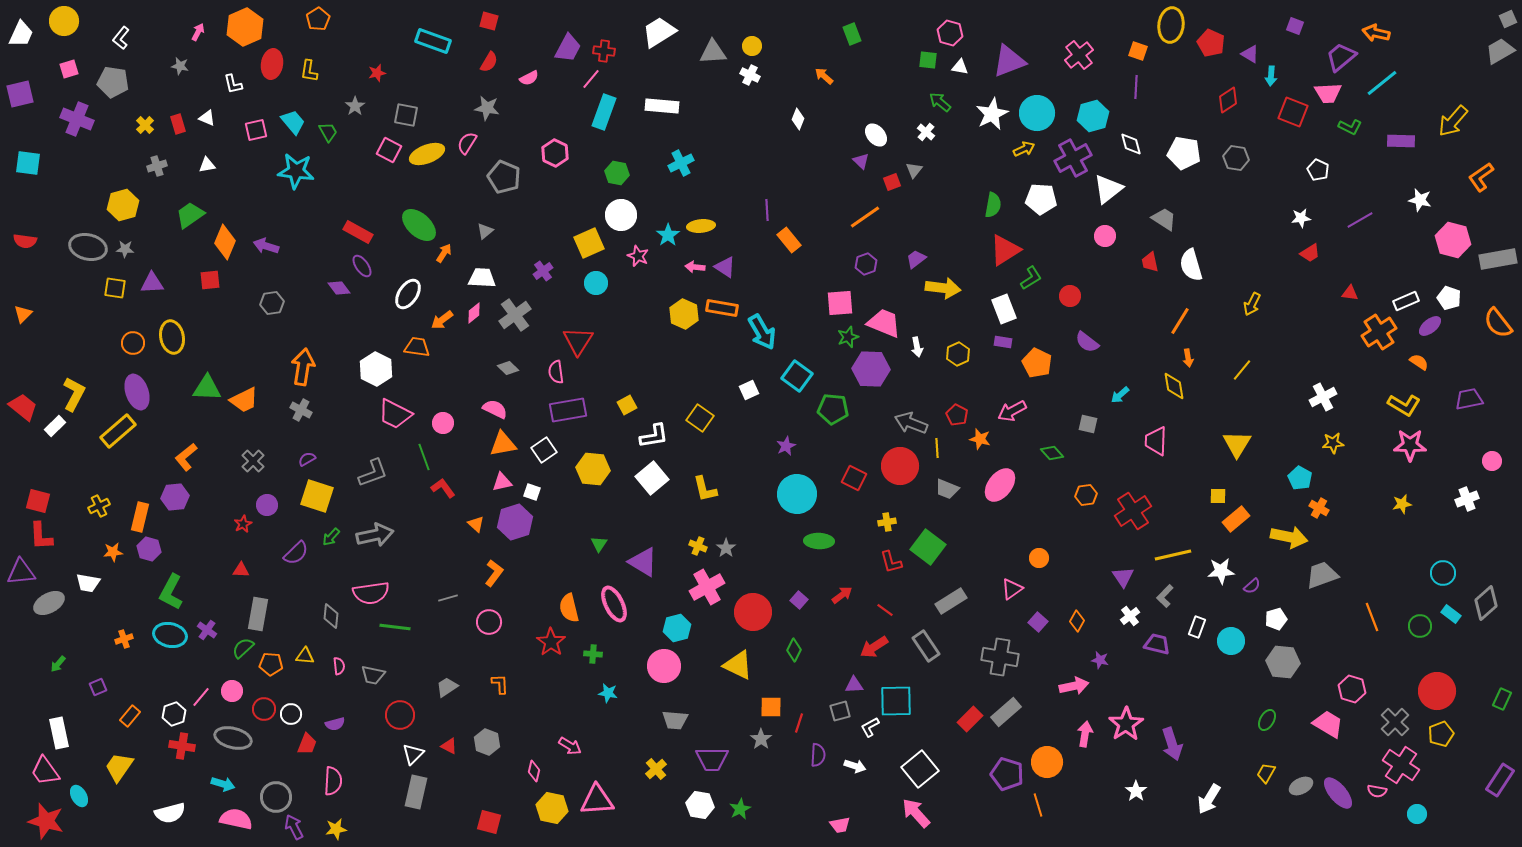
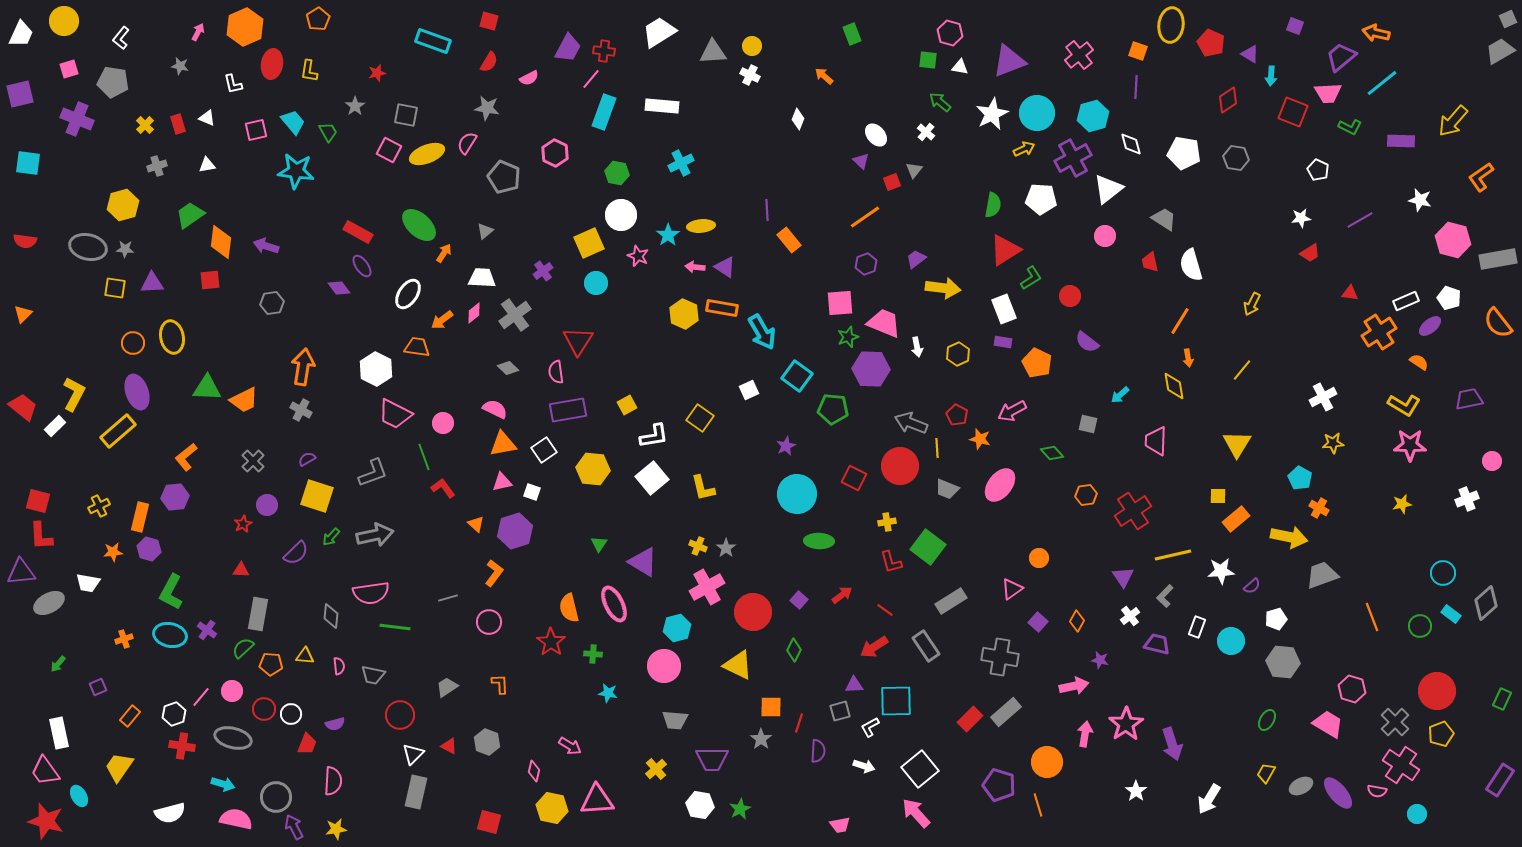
orange diamond at (225, 242): moved 4 px left; rotated 16 degrees counterclockwise
yellow L-shape at (705, 489): moved 2 px left, 1 px up
purple hexagon at (515, 522): moved 9 px down
purple semicircle at (818, 755): moved 4 px up
white arrow at (855, 766): moved 9 px right
purple pentagon at (1007, 774): moved 8 px left, 11 px down
